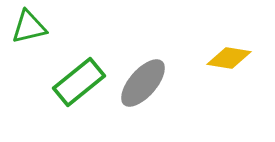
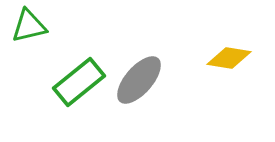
green triangle: moved 1 px up
gray ellipse: moved 4 px left, 3 px up
